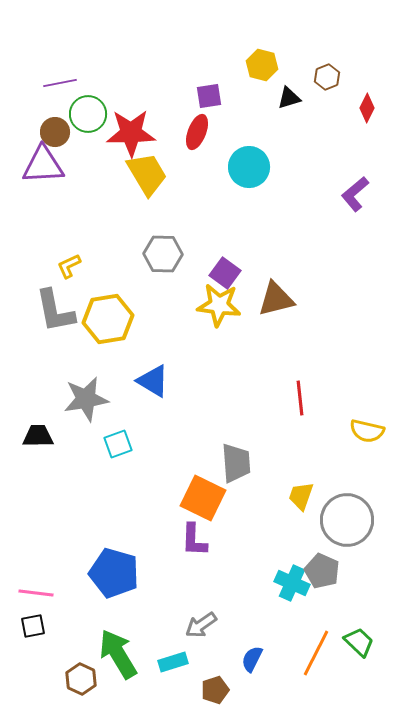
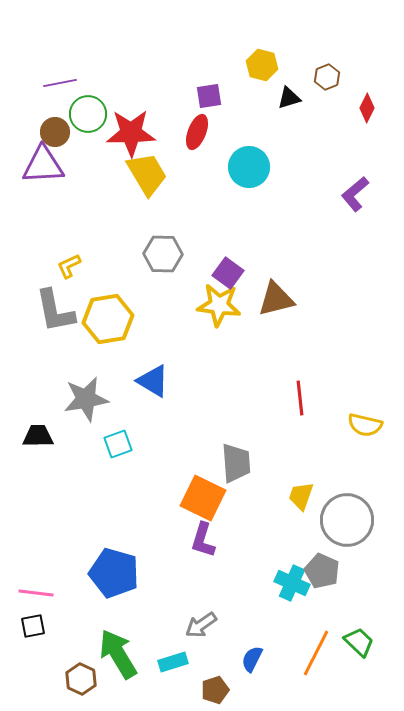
purple square at (225, 273): moved 3 px right
yellow semicircle at (367, 431): moved 2 px left, 6 px up
purple L-shape at (194, 540): moved 9 px right; rotated 15 degrees clockwise
